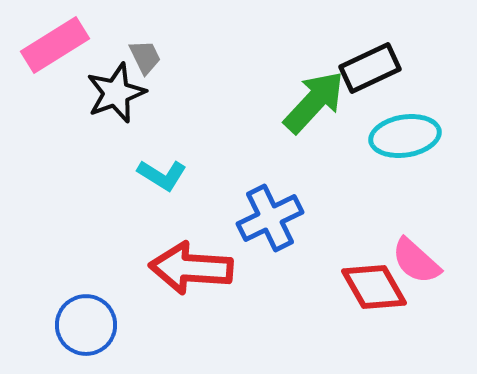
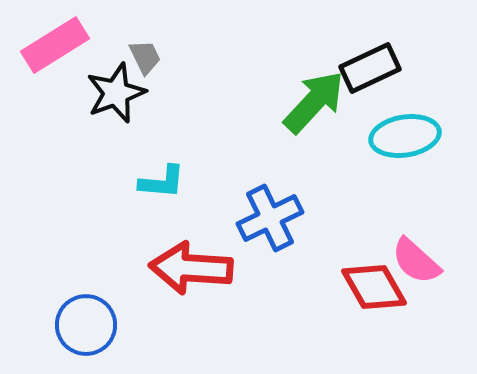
cyan L-shape: moved 7 px down; rotated 27 degrees counterclockwise
